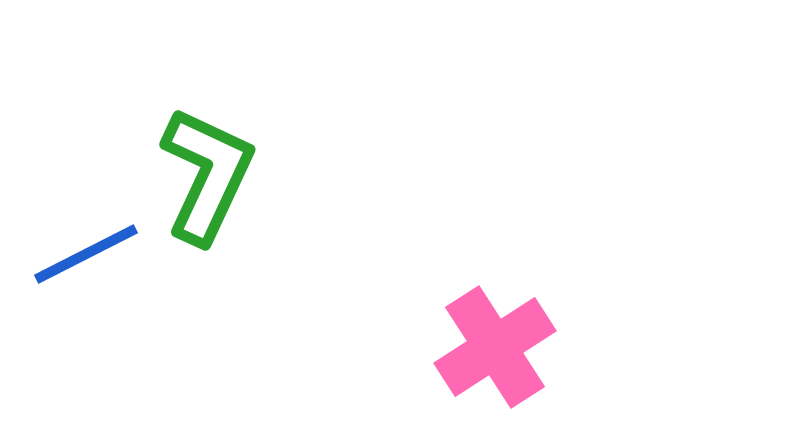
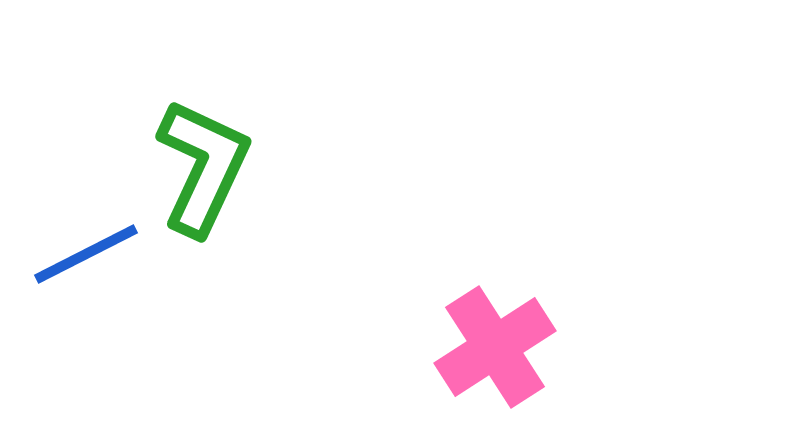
green L-shape: moved 4 px left, 8 px up
